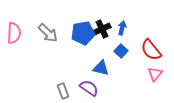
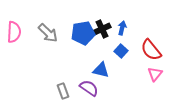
pink semicircle: moved 1 px up
blue triangle: moved 2 px down
